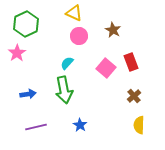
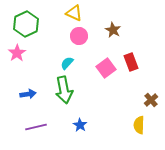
pink square: rotated 12 degrees clockwise
brown cross: moved 17 px right, 4 px down
